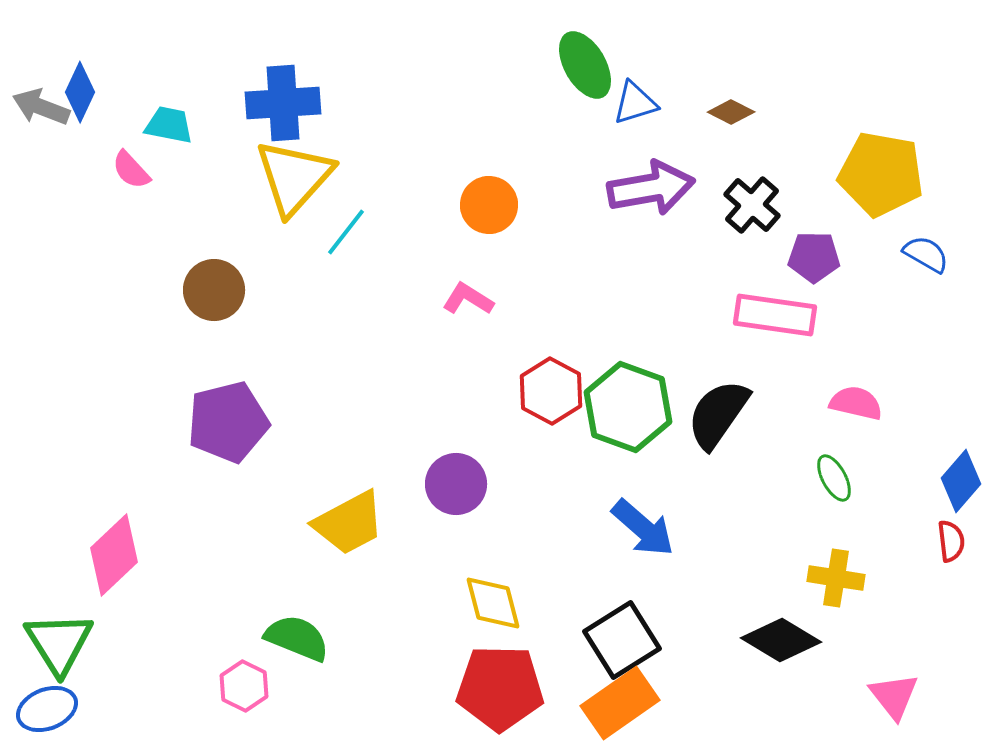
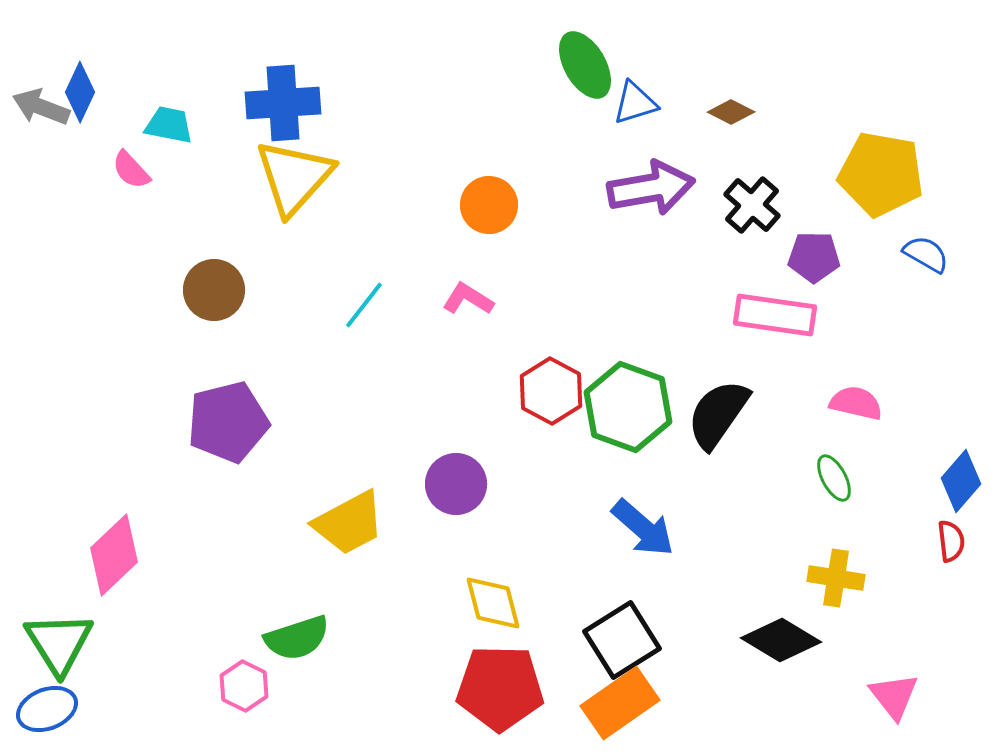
cyan line at (346, 232): moved 18 px right, 73 px down
green semicircle at (297, 638): rotated 140 degrees clockwise
